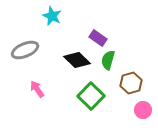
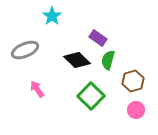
cyan star: rotated 12 degrees clockwise
brown hexagon: moved 2 px right, 2 px up
pink circle: moved 7 px left
